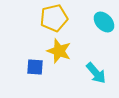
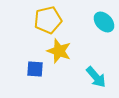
yellow pentagon: moved 6 px left, 2 px down
blue square: moved 2 px down
cyan arrow: moved 4 px down
